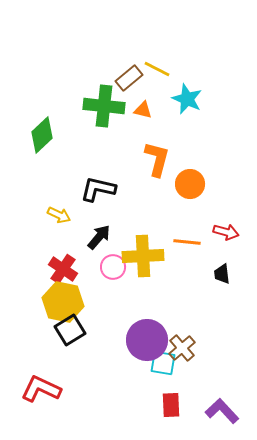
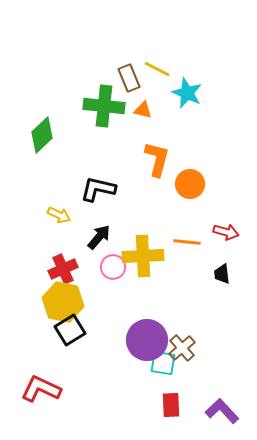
brown rectangle: rotated 72 degrees counterclockwise
cyan star: moved 6 px up
red cross: rotated 32 degrees clockwise
